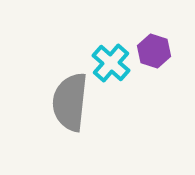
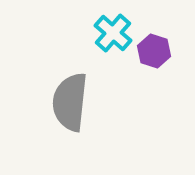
cyan cross: moved 2 px right, 30 px up
